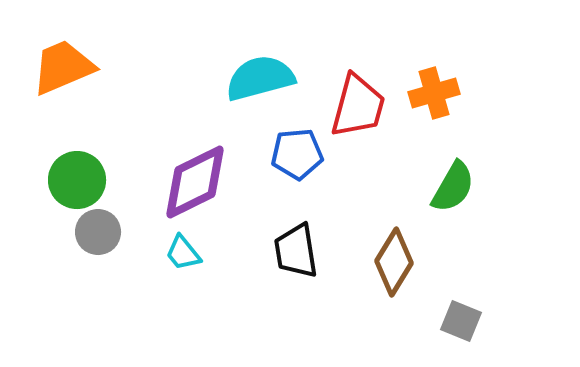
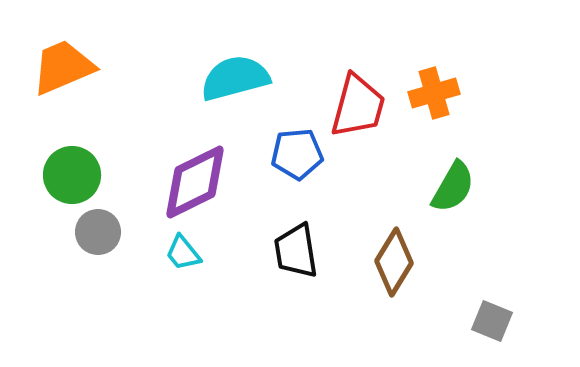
cyan semicircle: moved 25 px left
green circle: moved 5 px left, 5 px up
gray square: moved 31 px right
